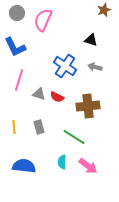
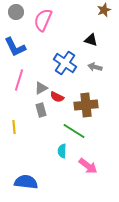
gray circle: moved 1 px left, 1 px up
blue cross: moved 3 px up
gray triangle: moved 2 px right, 6 px up; rotated 48 degrees counterclockwise
brown cross: moved 2 px left, 1 px up
gray rectangle: moved 2 px right, 17 px up
green line: moved 6 px up
cyan semicircle: moved 11 px up
blue semicircle: moved 2 px right, 16 px down
